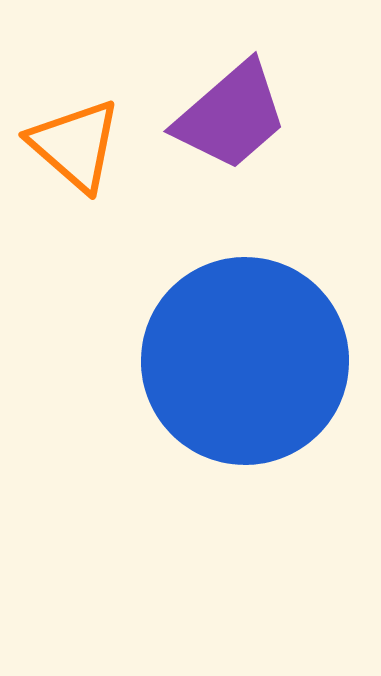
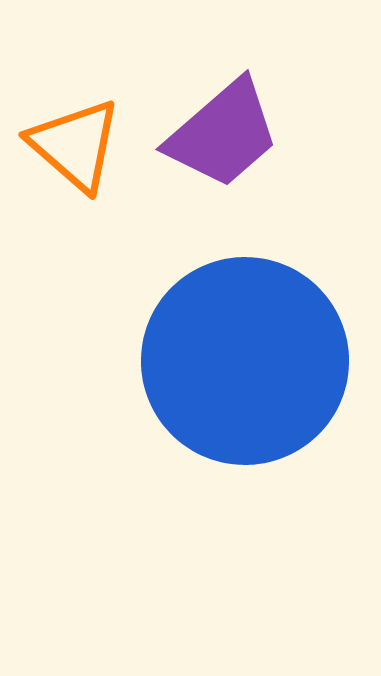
purple trapezoid: moved 8 px left, 18 px down
